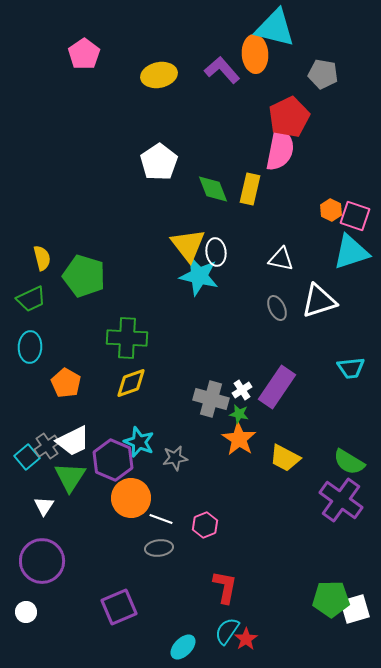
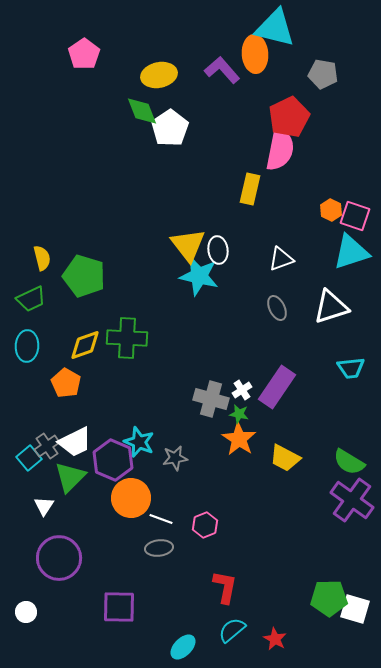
white pentagon at (159, 162): moved 11 px right, 34 px up
green diamond at (213, 189): moved 71 px left, 78 px up
white ellipse at (216, 252): moved 2 px right, 2 px up
white triangle at (281, 259): rotated 32 degrees counterclockwise
white triangle at (319, 301): moved 12 px right, 6 px down
cyan ellipse at (30, 347): moved 3 px left, 1 px up
yellow diamond at (131, 383): moved 46 px left, 38 px up
white trapezoid at (73, 441): moved 2 px right, 1 px down
cyan square at (27, 457): moved 2 px right, 1 px down
green triangle at (70, 477): rotated 12 degrees clockwise
purple cross at (341, 500): moved 11 px right
purple circle at (42, 561): moved 17 px right, 3 px up
green pentagon at (331, 599): moved 2 px left, 1 px up
purple square at (119, 607): rotated 24 degrees clockwise
white square at (355, 609): rotated 32 degrees clockwise
cyan semicircle at (227, 631): moved 5 px right, 1 px up; rotated 16 degrees clockwise
red star at (246, 639): moved 29 px right; rotated 10 degrees counterclockwise
